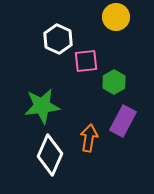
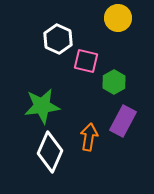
yellow circle: moved 2 px right, 1 px down
pink square: rotated 20 degrees clockwise
orange arrow: moved 1 px up
white diamond: moved 3 px up
